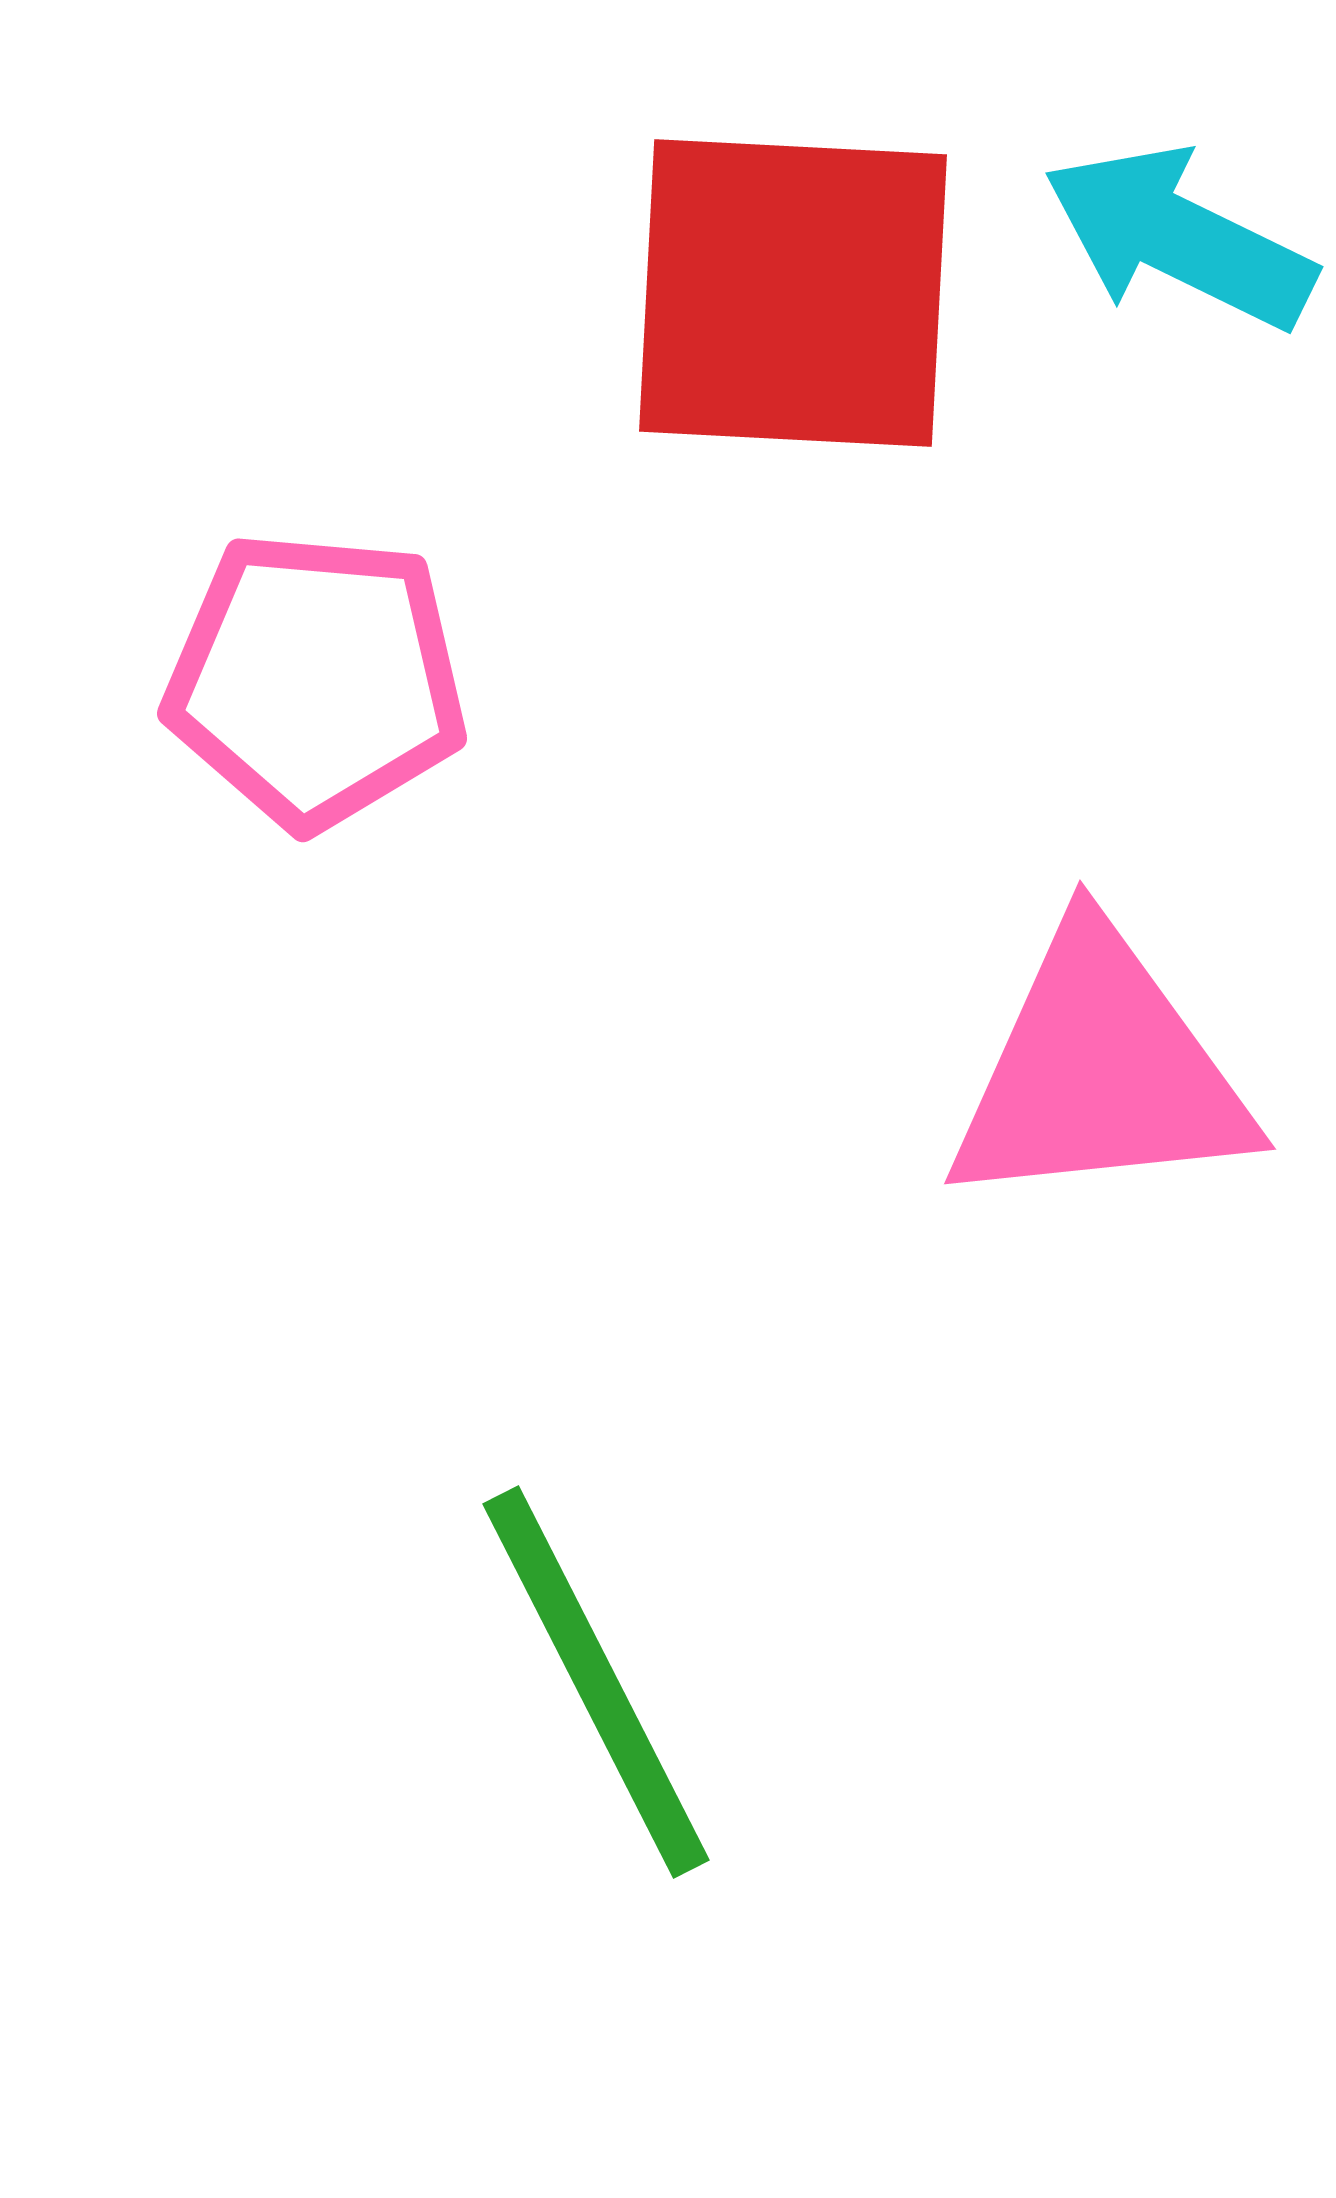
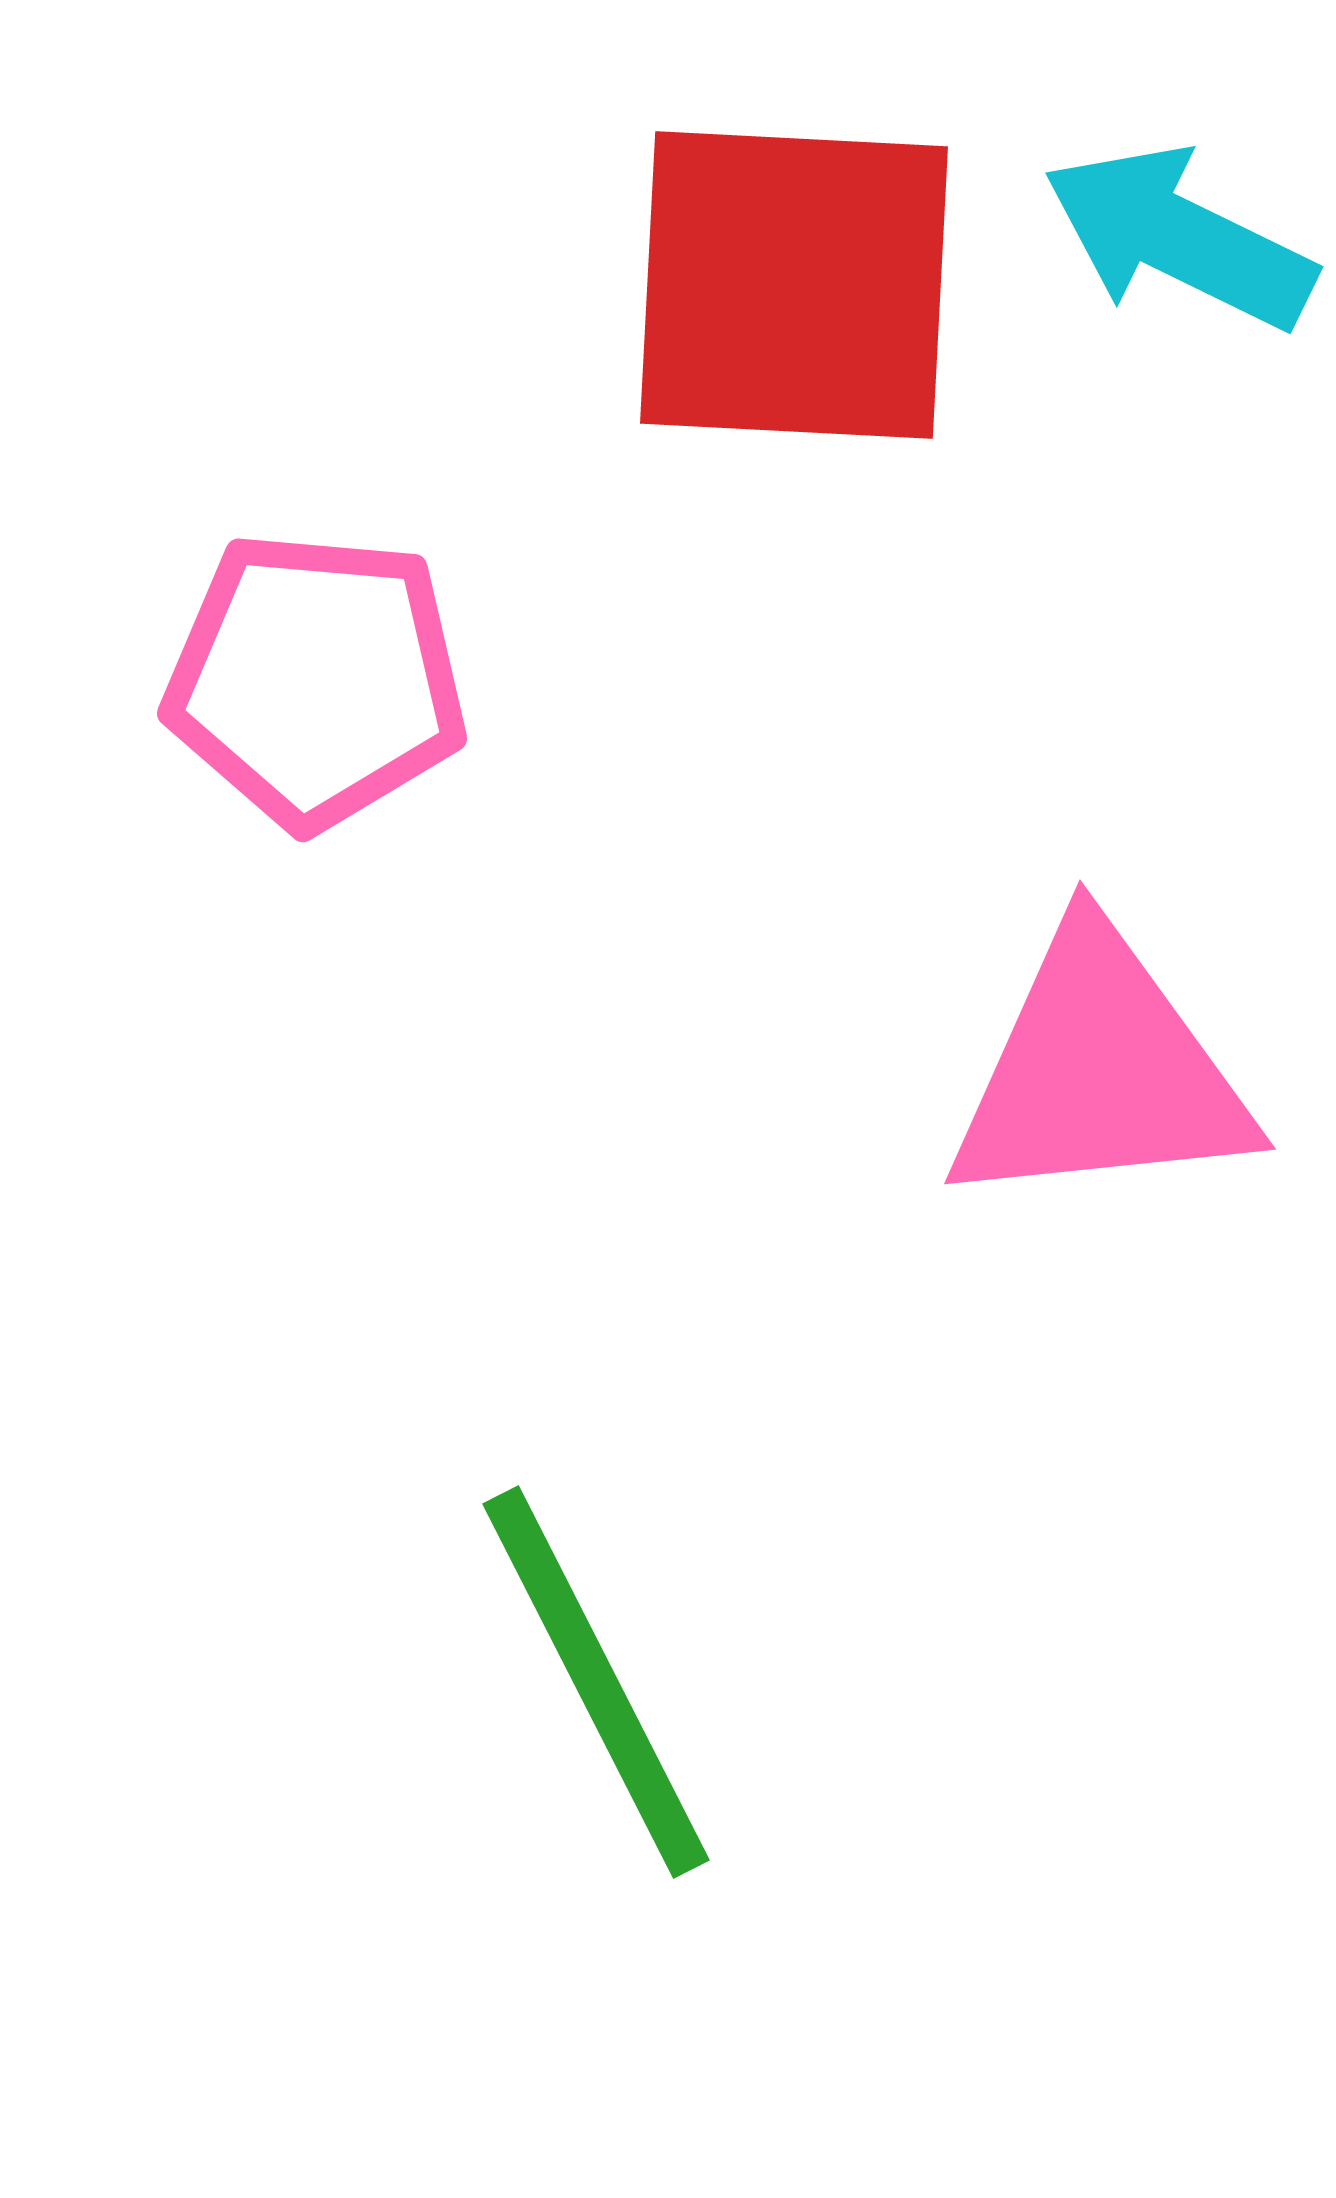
red square: moved 1 px right, 8 px up
